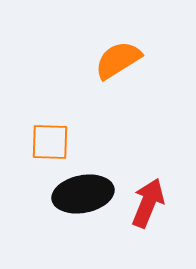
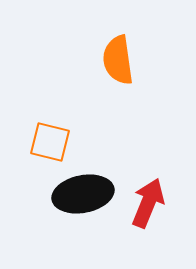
orange semicircle: rotated 66 degrees counterclockwise
orange square: rotated 12 degrees clockwise
